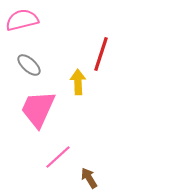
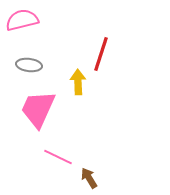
gray ellipse: rotated 35 degrees counterclockwise
pink line: rotated 68 degrees clockwise
